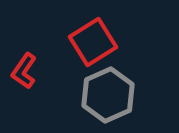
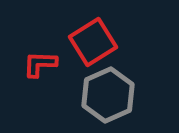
red L-shape: moved 16 px right, 7 px up; rotated 57 degrees clockwise
